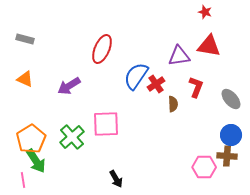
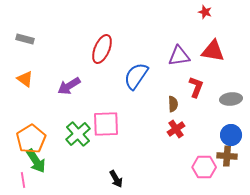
red triangle: moved 4 px right, 5 px down
orange triangle: rotated 12 degrees clockwise
red cross: moved 20 px right, 45 px down
gray ellipse: rotated 55 degrees counterclockwise
green cross: moved 6 px right, 3 px up
